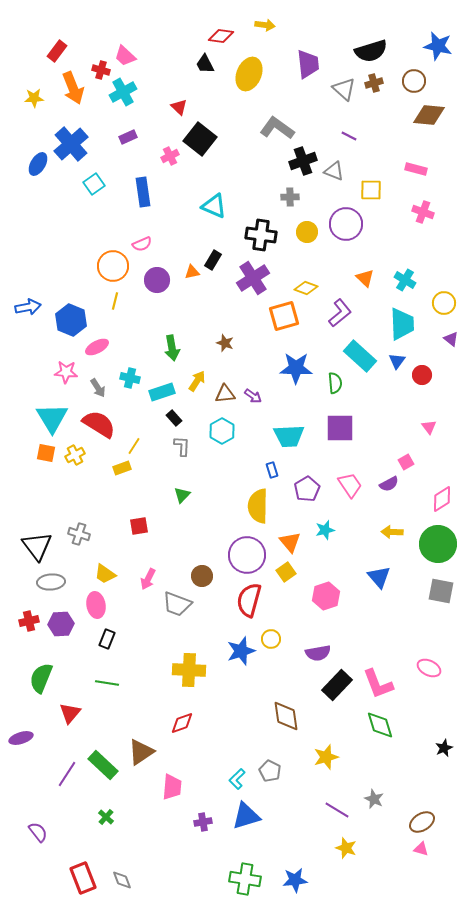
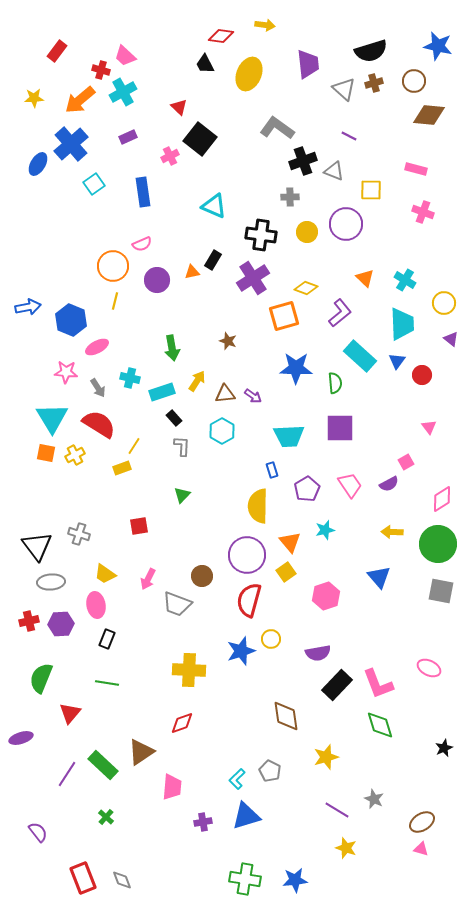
orange arrow at (73, 88): moved 7 px right, 12 px down; rotated 72 degrees clockwise
brown star at (225, 343): moved 3 px right, 2 px up
